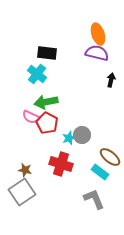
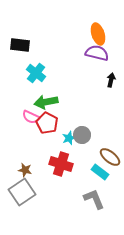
black rectangle: moved 27 px left, 8 px up
cyan cross: moved 1 px left, 1 px up
